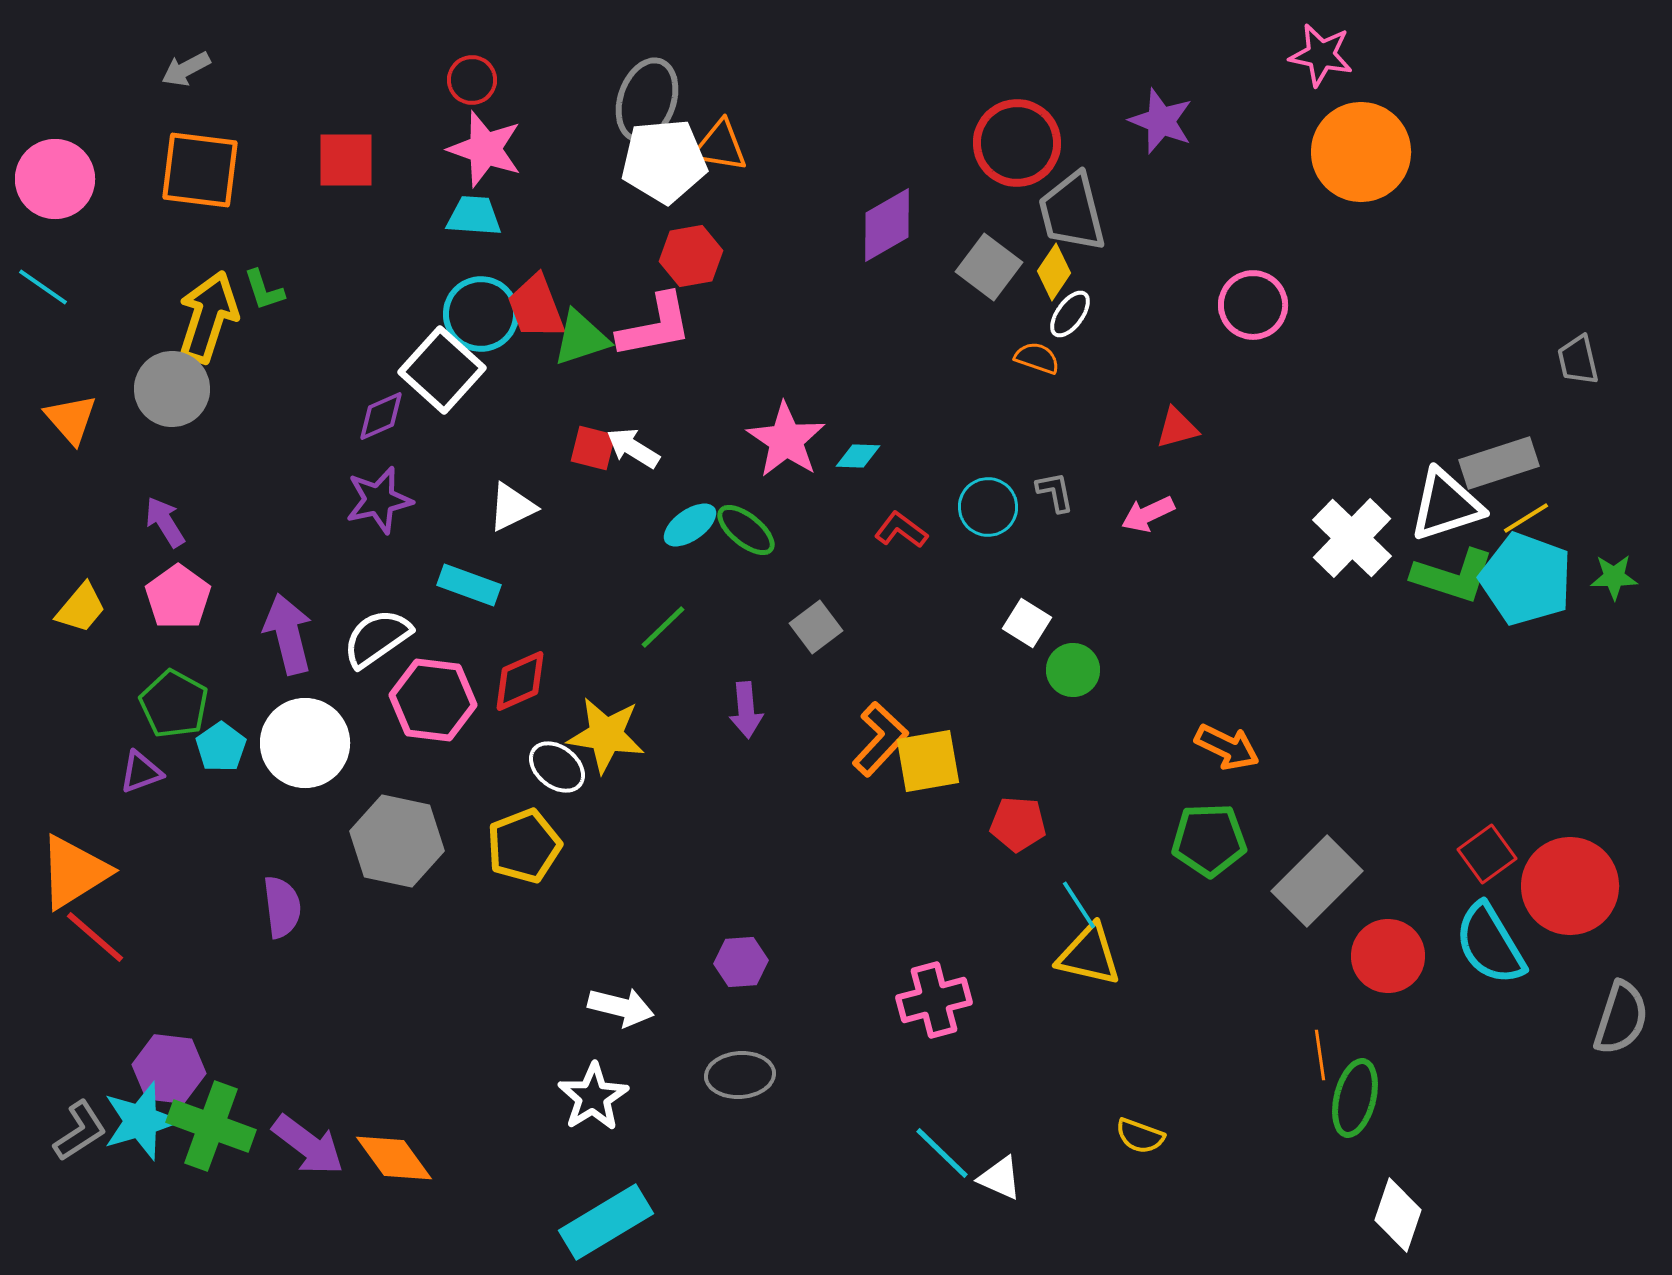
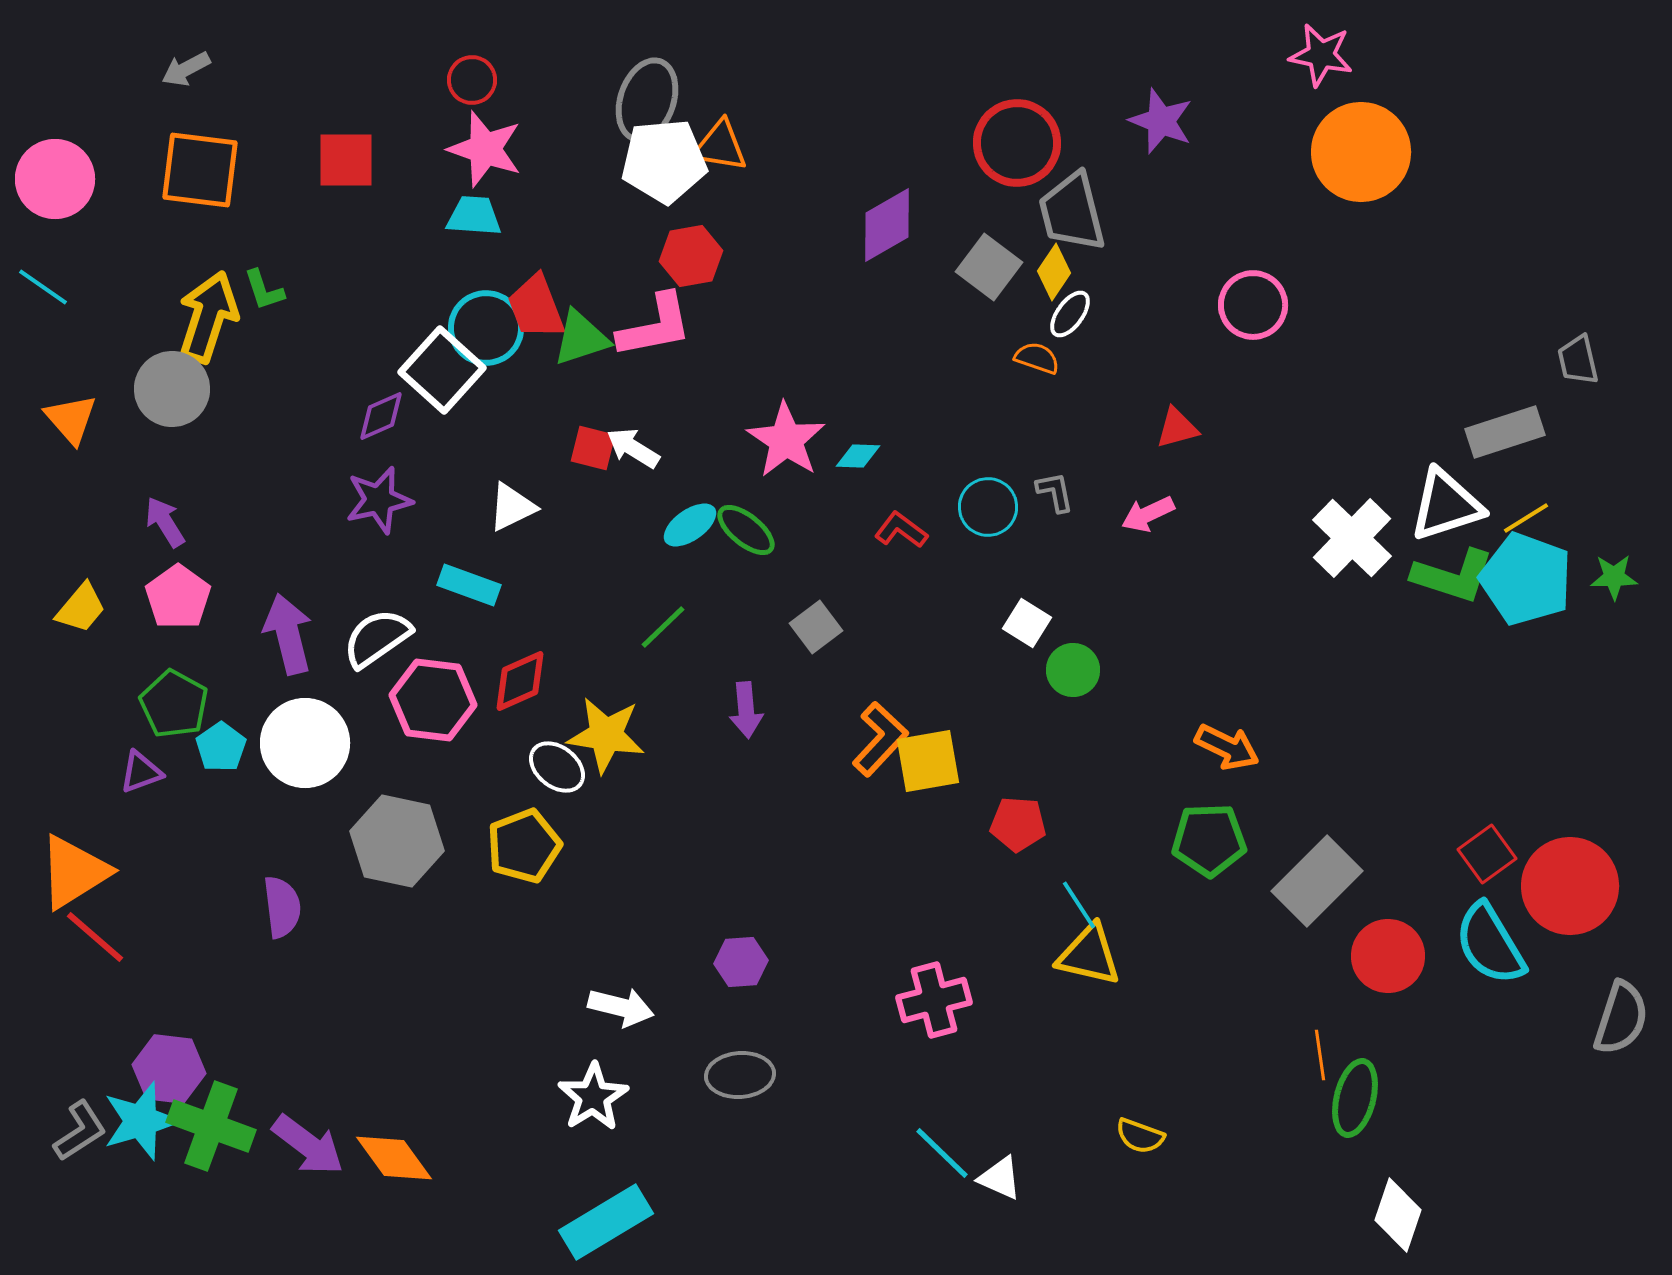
cyan circle at (481, 314): moved 5 px right, 14 px down
gray rectangle at (1499, 463): moved 6 px right, 31 px up
